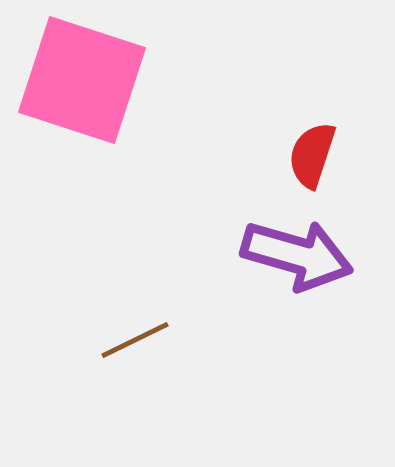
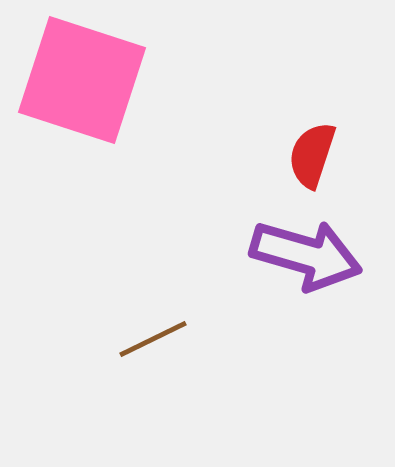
purple arrow: moved 9 px right
brown line: moved 18 px right, 1 px up
